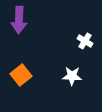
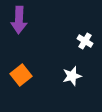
white star: rotated 18 degrees counterclockwise
